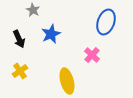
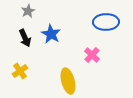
gray star: moved 5 px left, 1 px down; rotated 16 degrees clockwise
blue ellipse: rotated 70 degrees clockwise
blue star: rotated 18 degrees counterclockwise
black arrow: moved 6 px right, 1 px up
yellow ellipse: moved 1 px right
